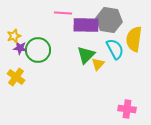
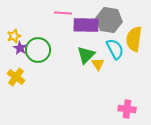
purple star: rotated 24 degrees clockwise
yellow triangle: rotated 16 degrees counterclockwise
